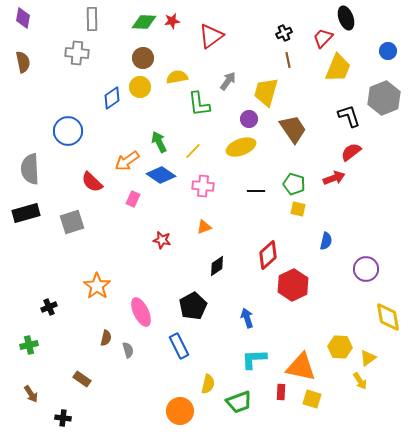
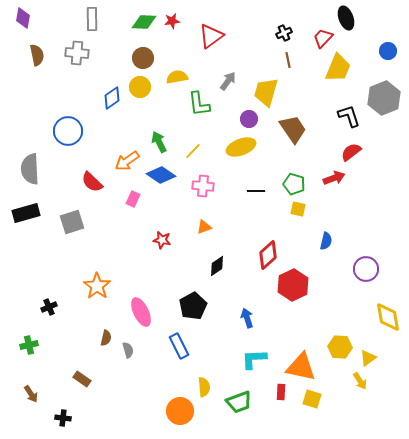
brown semicircle at (23, 62): moved 14 px right, 7 px up
yellow semicircle at (208, 384): moved 4 px left, 3 px down; rotated 18 degrees counterclockwise
